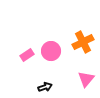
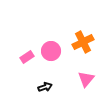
pink rectangle: moved 2 px down
